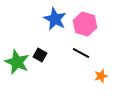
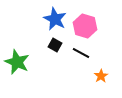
pink hexagon: moved 2 px down
black square: moved 15 px right, 10 px up
orange star: rotated 16 degrees counterclockwise
